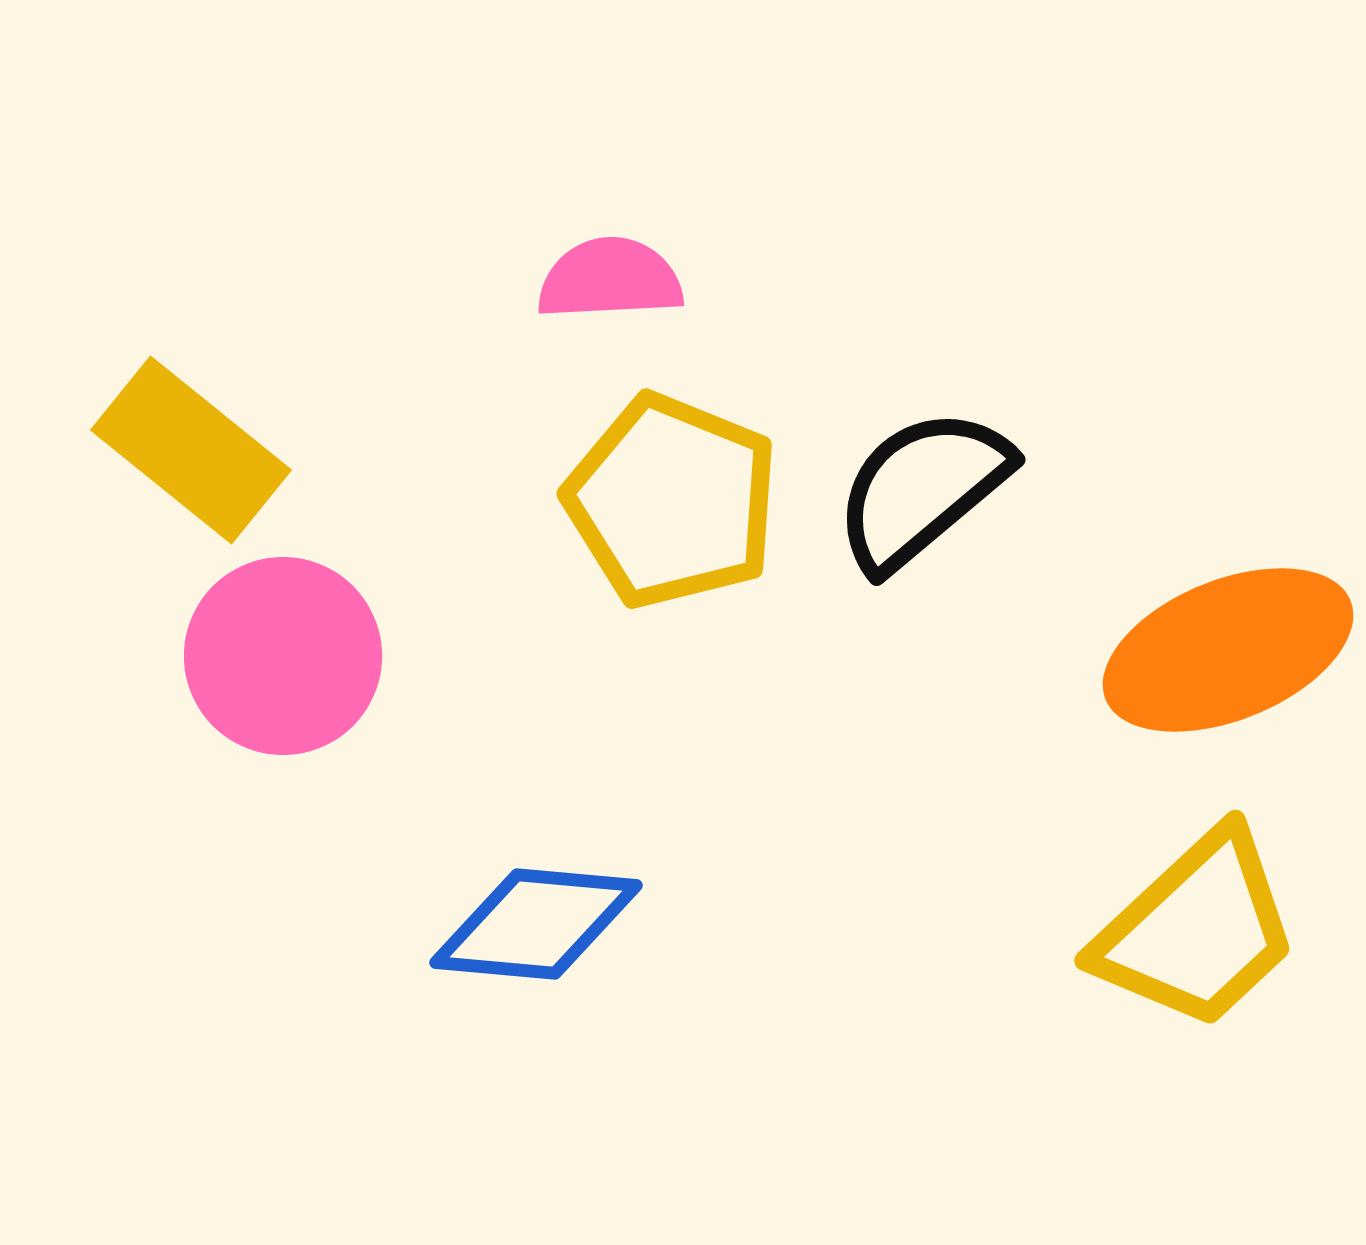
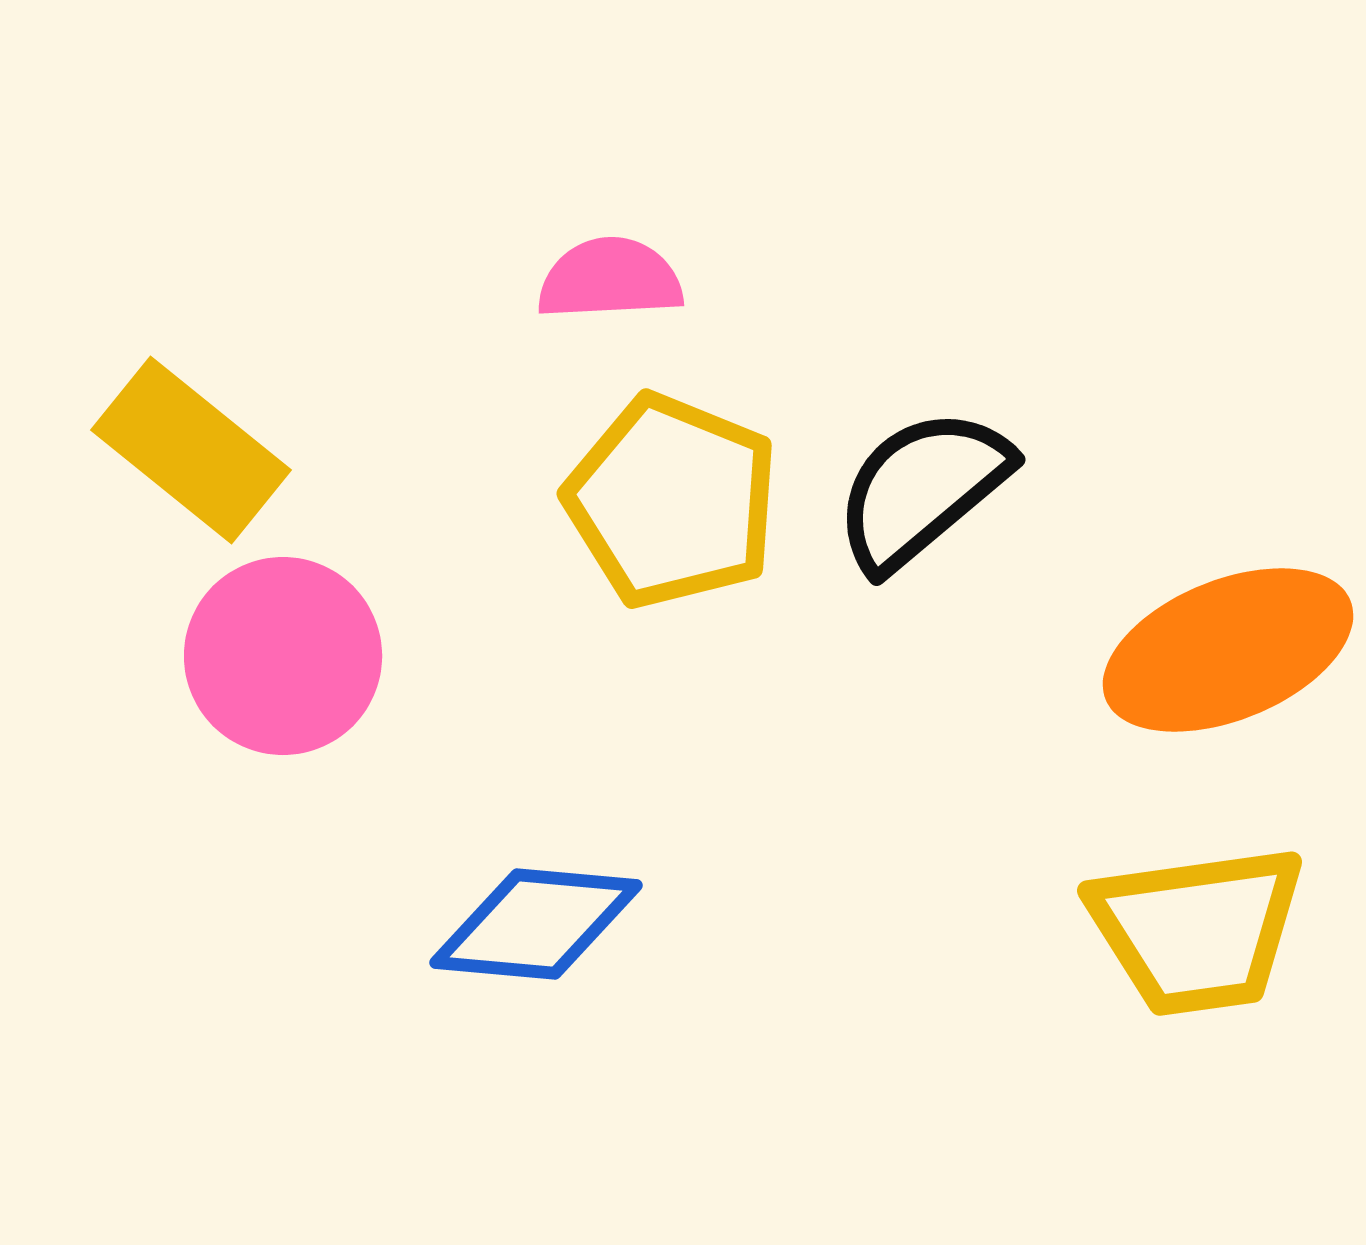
yellow trapezoid: rotated 35 degrees clockwise
